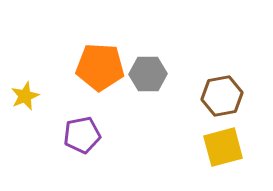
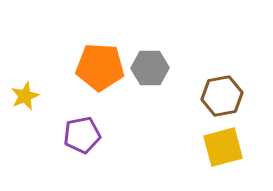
gray hexagon: moved 2 px right, 6 px up
